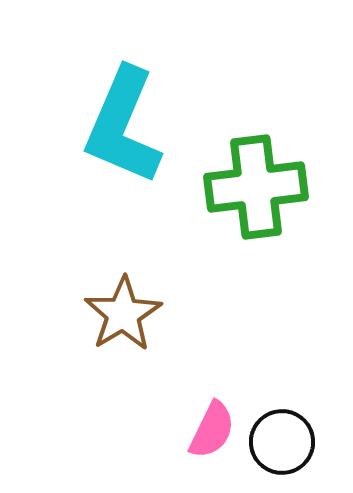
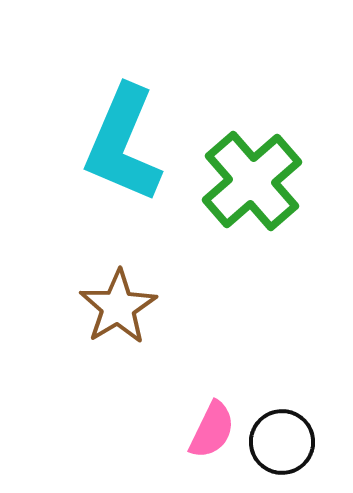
cyan L-shape: moved 18 px down
green cross: moved 4 px left, 6 px up; rotated 34 degrees counterclockwise
brown star: moved 5 px left, 7 px up
